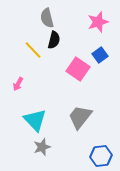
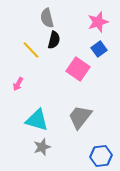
yellow line: moved 2 px left
blue square: moved 1 px left, 6 px up
cyan triangle: moved 2 px right; rotated 30 degrees counterclockwise
